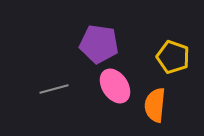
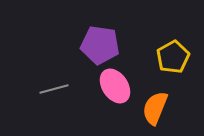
purple pentagon: moved 1 px right, 1 px down
yellow pentagon: rotated 24 degrees clockwise
orange semicircle: moved 3 px down; rotated 16 degrees clockwise
